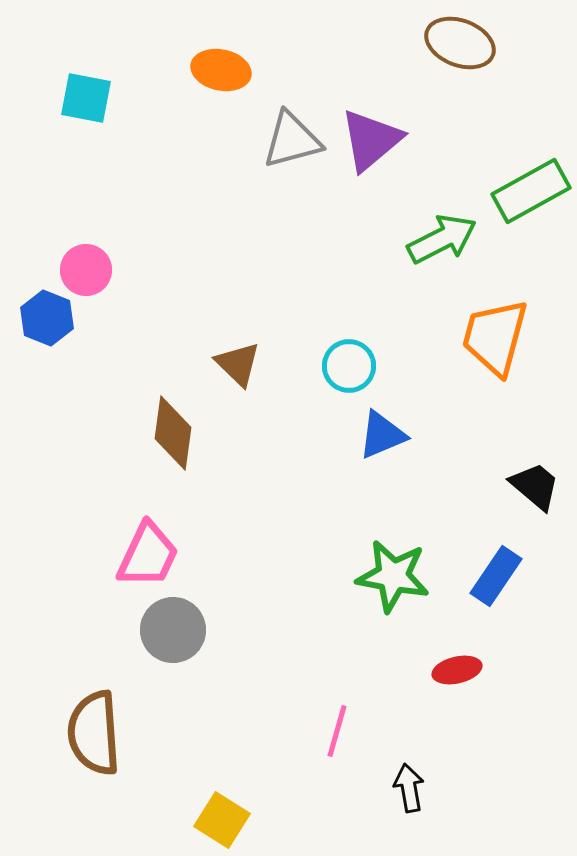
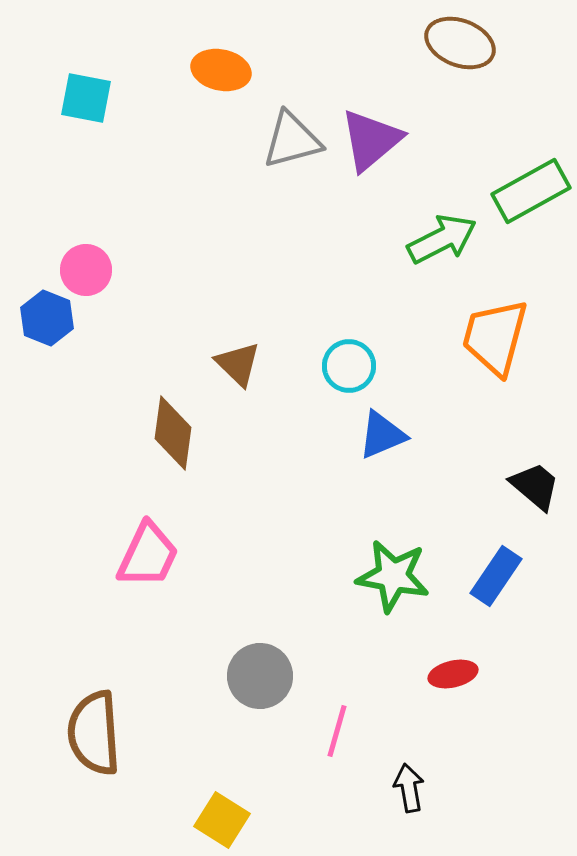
gray circle: moved 87 px right, 46 px down
red ellipse: moved 4 px left, 4 px down
